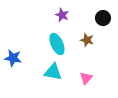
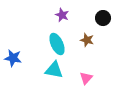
cyan triangle: moved 1 px right, 2 px up
